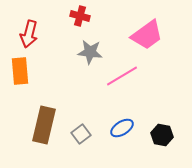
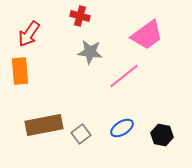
red arrow: rotated 20 degrees clockwise
pink line: moved 2 px right; rotated 8 degrees counterclockwise
brown rectangle: rotated 66 degrees clockwise
